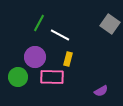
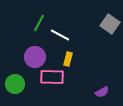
green circle: moved 3 px left, 7 px down
purple semicircle: moved 1 px right, 1 px down
